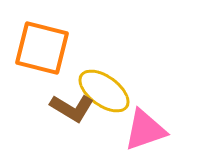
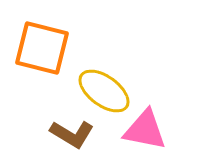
brown L-shape: moved 26 px down
pink triangle: rotated 30 degrees clockwise
